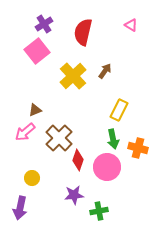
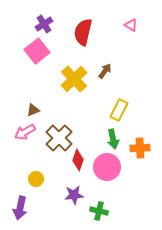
yellow cross: moved 1 px right, 3 px down
brown triangle: moved 2 px left
pink arrow: rotated 10 degrees clockwise
orange cross: moved 2 px right; rotated 18 degrees counterclockwise
yellow circle: moved 4 px right, 1 px down
green cross: rotated 24 degrees clockwise
